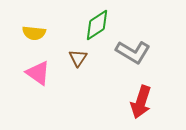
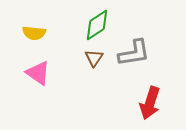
gray L-shape: moved 1 px right, 1 px down; rotated 40 degrees counterclockwise
brown triangle: moved 16 px right
red arrow: moved 9 px right, 1 px down
